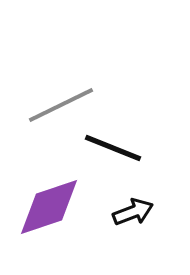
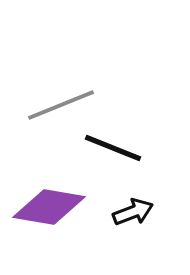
gray line: rotated 4 degrees clockwise
purple diamond: rotated 28 degrees clockwise
